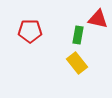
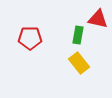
red pentagon: moved 7 px down
yellow rectangle: moved 2 px right
